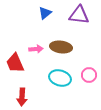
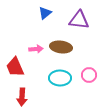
purple triangle: moved 5 px down
red trapezoid: moved 4 px down
cyan ellipse: rotated 15 degrees counterclockwise
